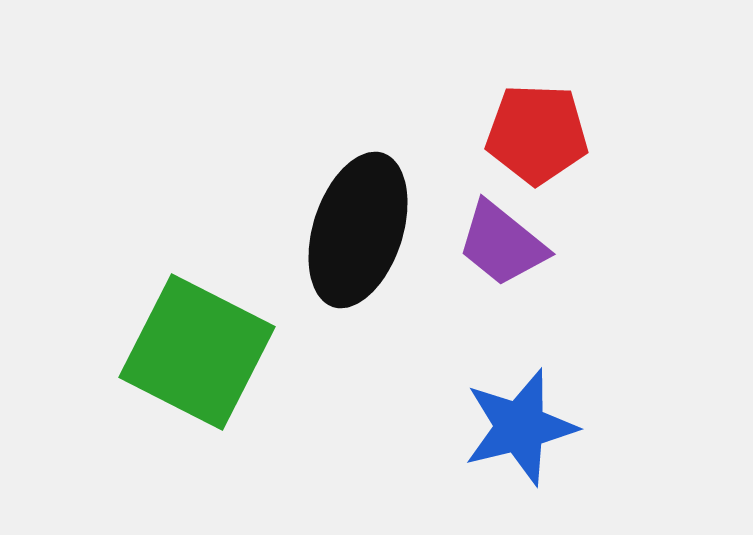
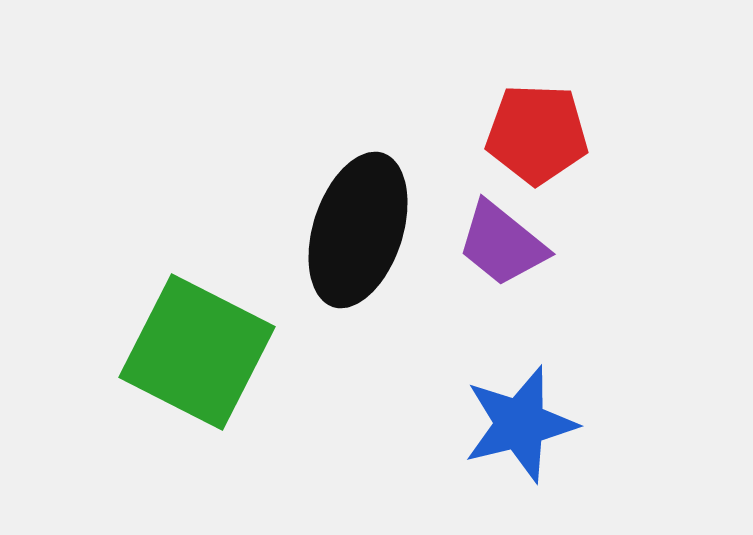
blue star: moved 3 px up
